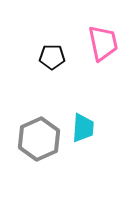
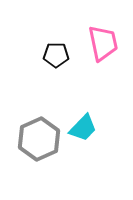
black pentagon: moved 4 px right, 2 px up
cyan trapezoid: rotated 40 degrees clockwise
